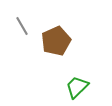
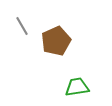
green trapezoid: rotated 35 degrees clockwise
